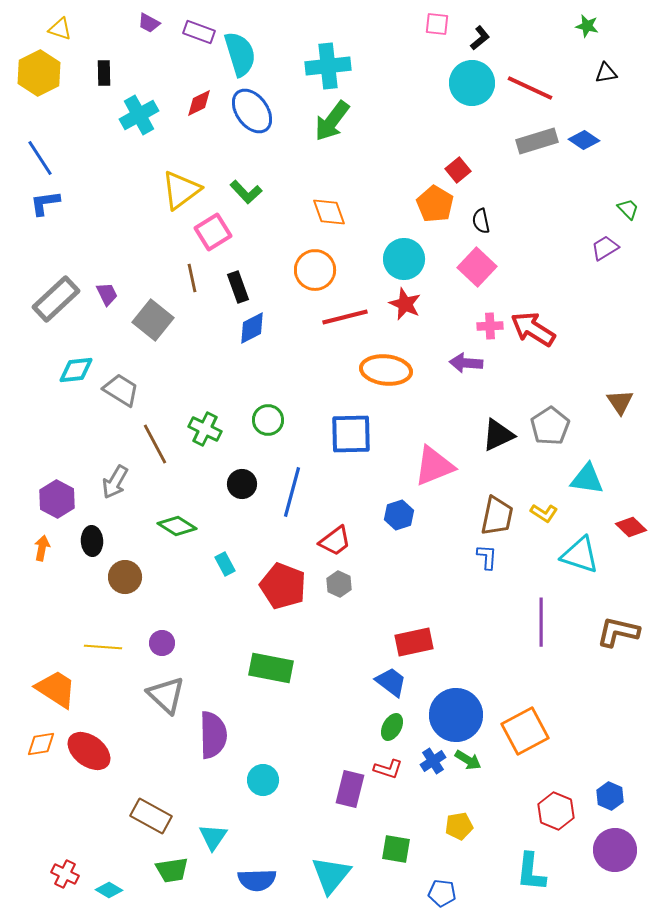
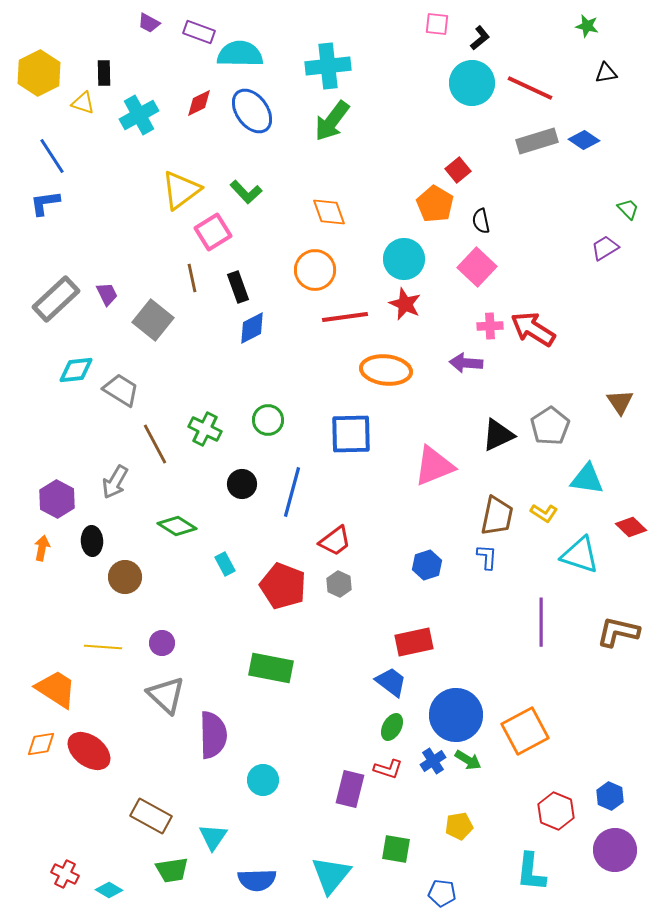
yellow triangle at (60, 29): moved 23 px right, 74 px down
cyan semicircle at (240, 54): rotated 72 degrees counterclockwise
blue line at (40, 158): moved 12 px right, 2 px up
red line at (345, 317): rotated 6 degrees clockwise
blue hexagon at (399, 515): moved 28 px right, 50 px down
